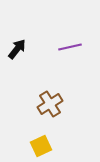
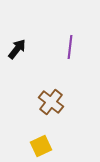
purple line: rotated 70 degrees counterclockwise
brown cross: moved 1 px right, 2 px up; rotated 20 degrees counterclockwise
